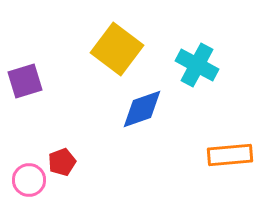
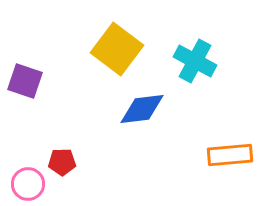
cyan cross: moved 2 px left, 4 px up
purple square: rotated 36 degrees clockwise
blue diamond: rotated 12 degrees clockwise
red pentagon: rotated 20 degrees clockwise
pink circle: moved 1 px left, 4 px down
